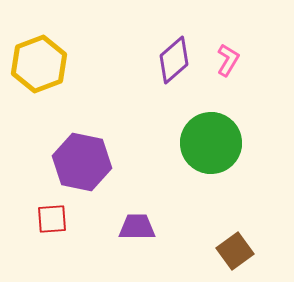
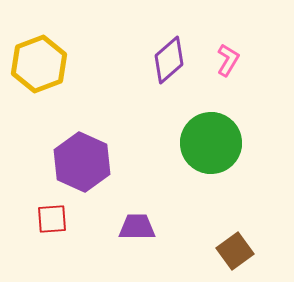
purple diamond: moved 5 px left
purple hexagon: rotated 12 degrees clockwise
